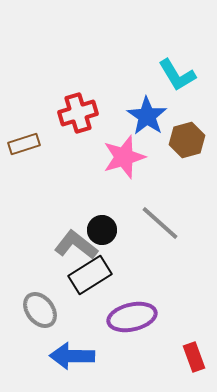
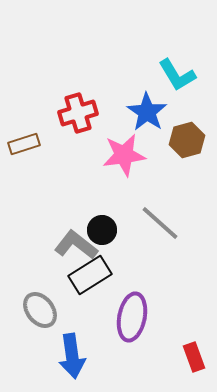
blue star: moved 4 px up
pink star: moved 2 px up; rotated 9 degrees clockwise
purple ellipse: rotated 66 degrees counterclockwise
blue arrow: rotated 99 degrees counterclockwise
